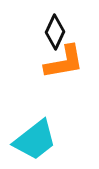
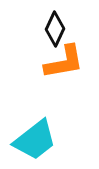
black diamond: moved 3 px up
